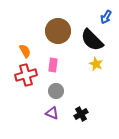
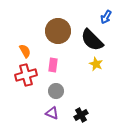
black cross: moved 1 px down
